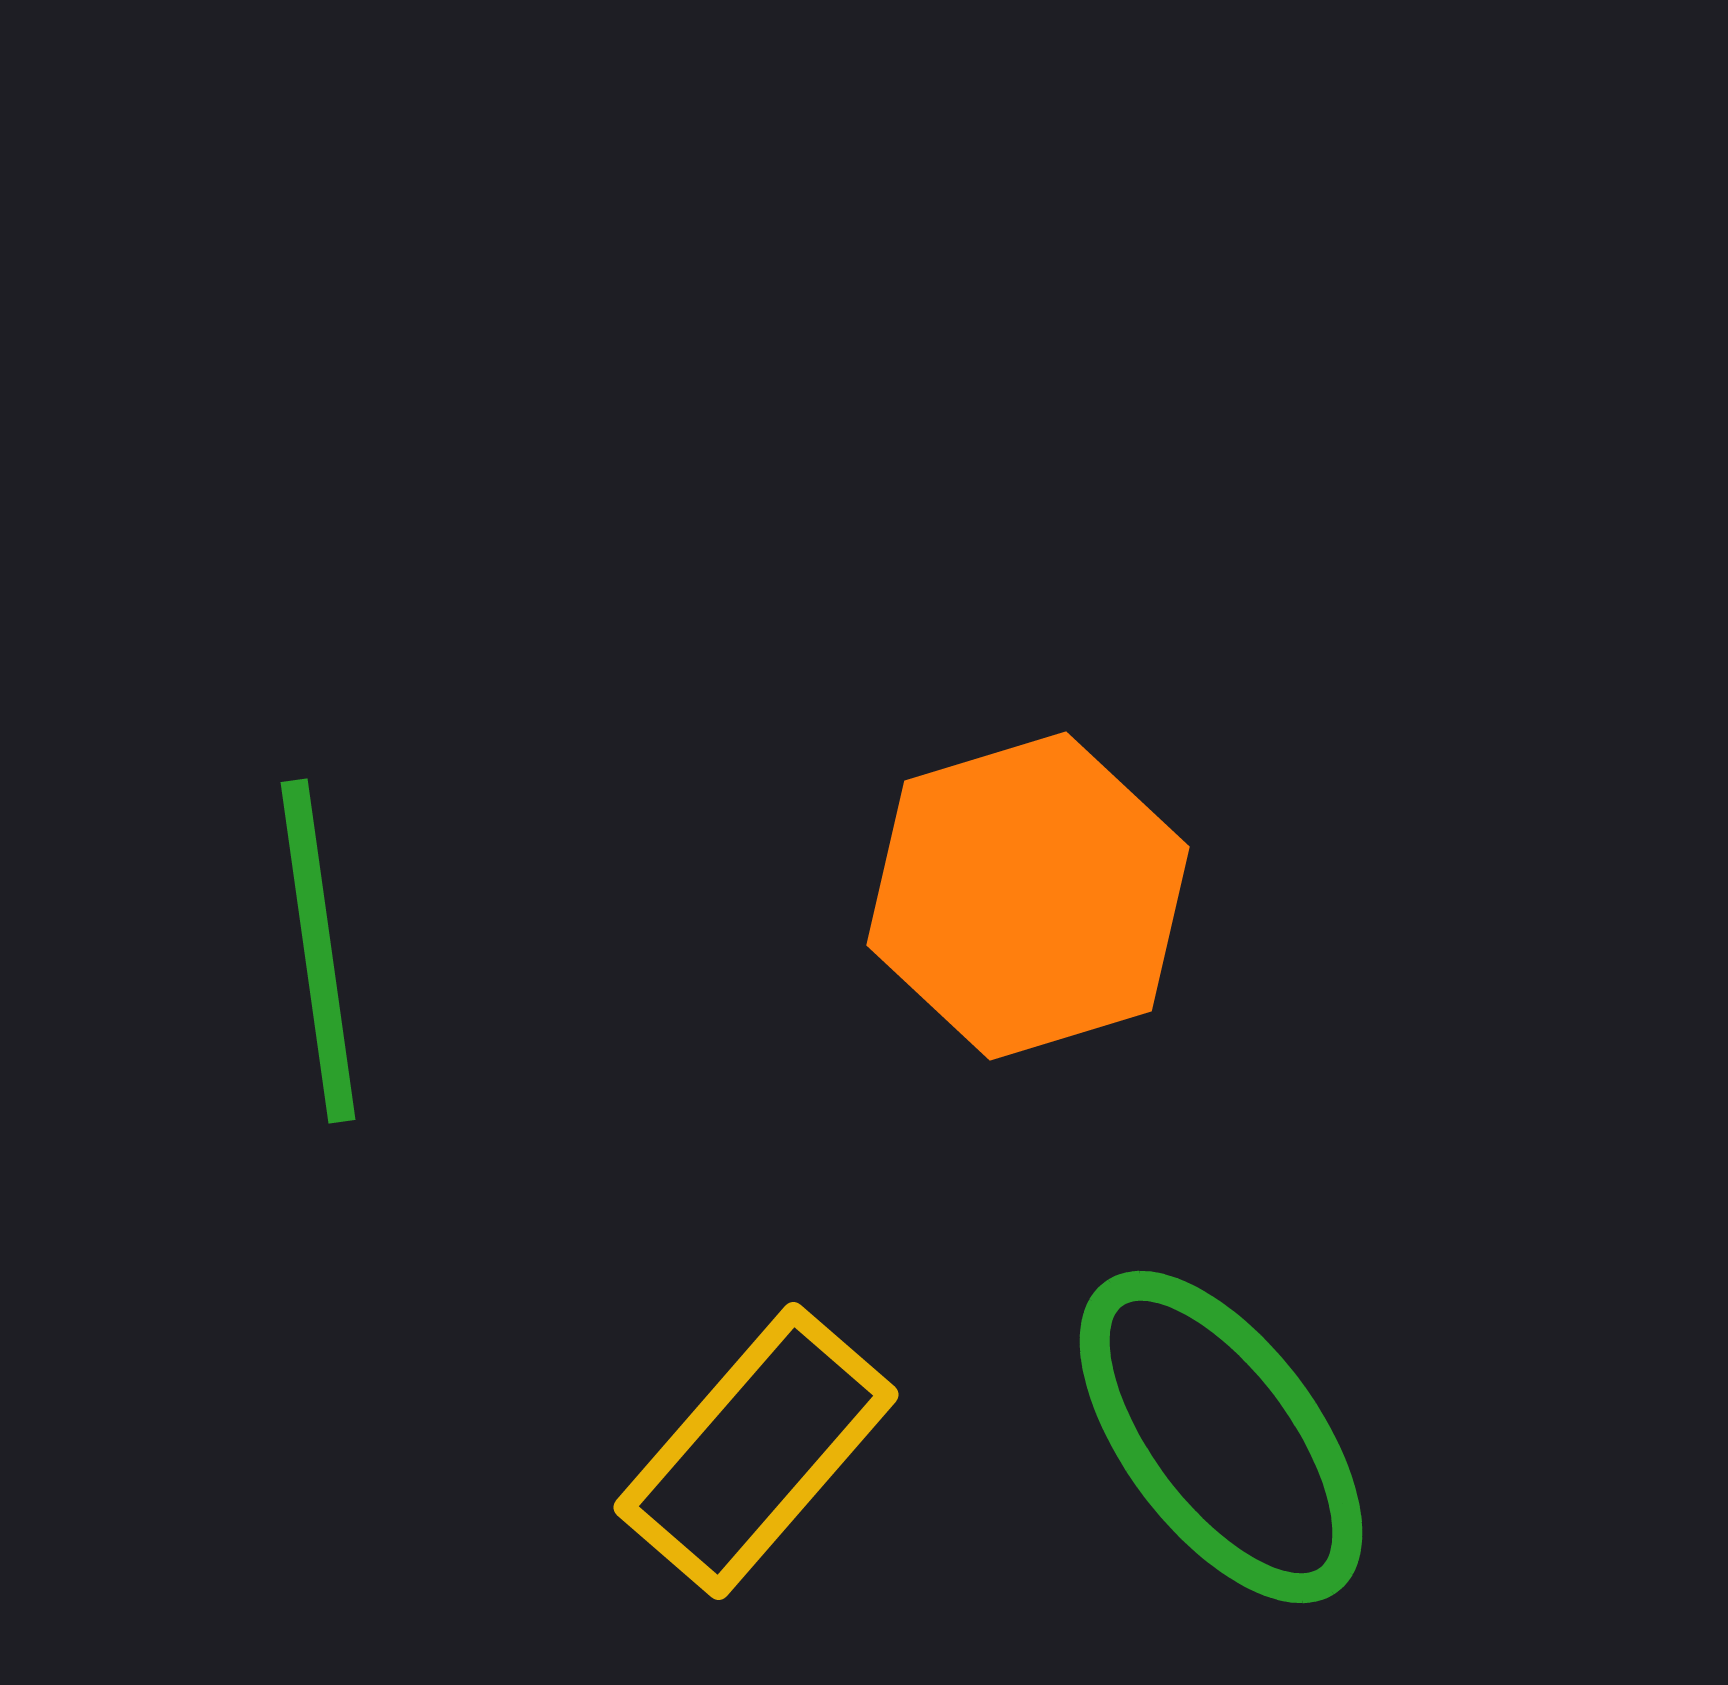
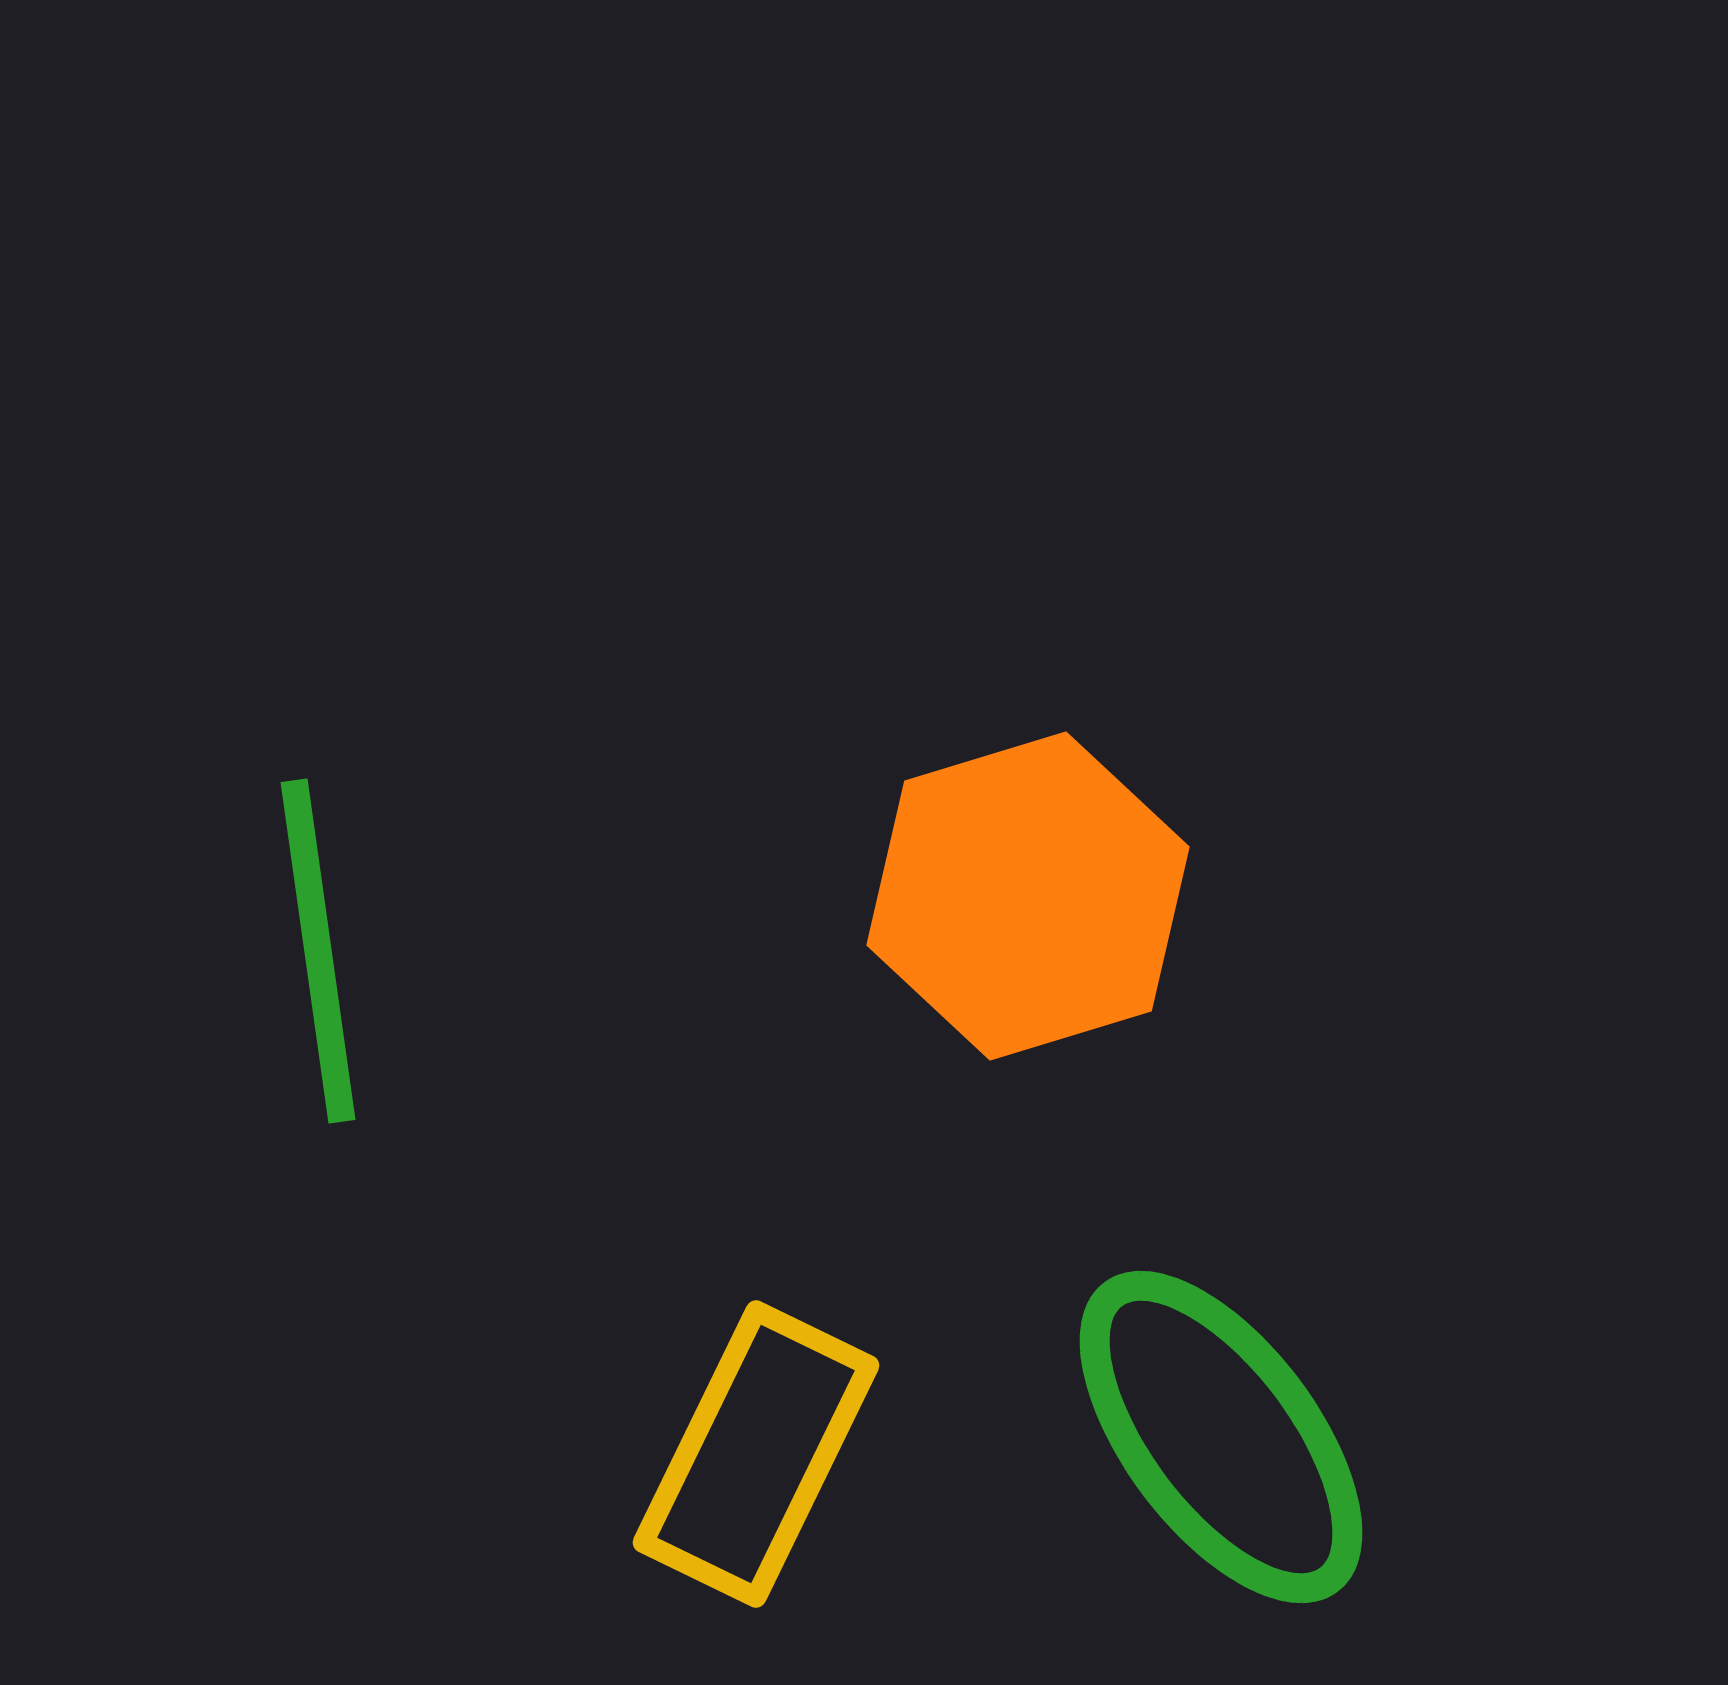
yellow rectangle: moved 3 px down; rotated 15 degrees counterclockwise
